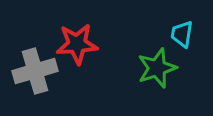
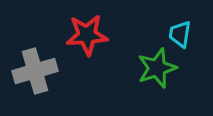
cyan trapezoid: moved 2 px left
red star: moved 10 px right, 9 px up
